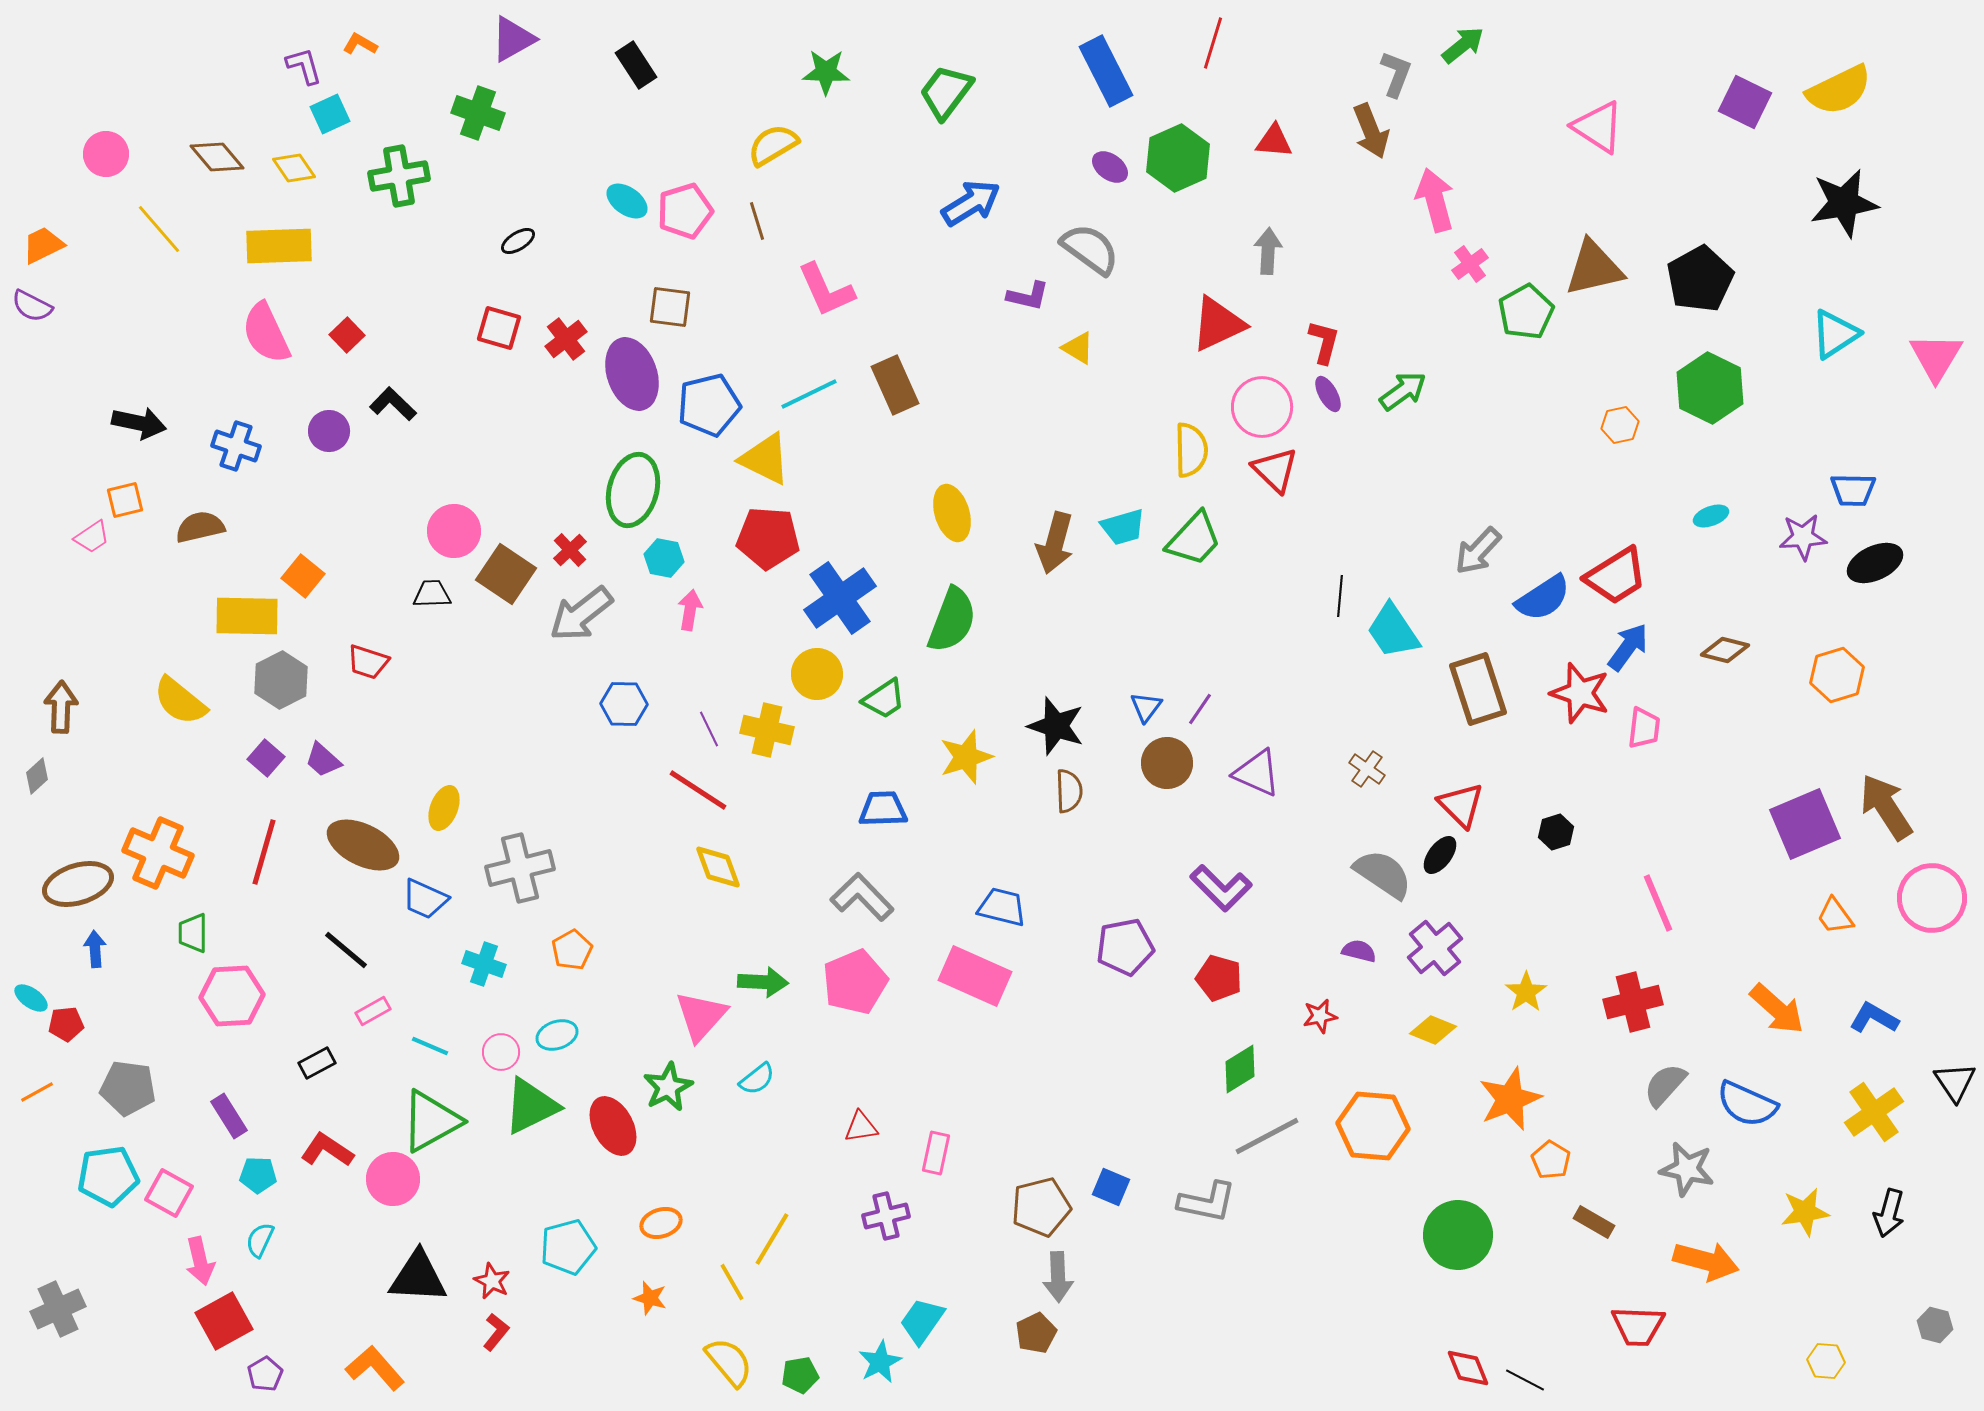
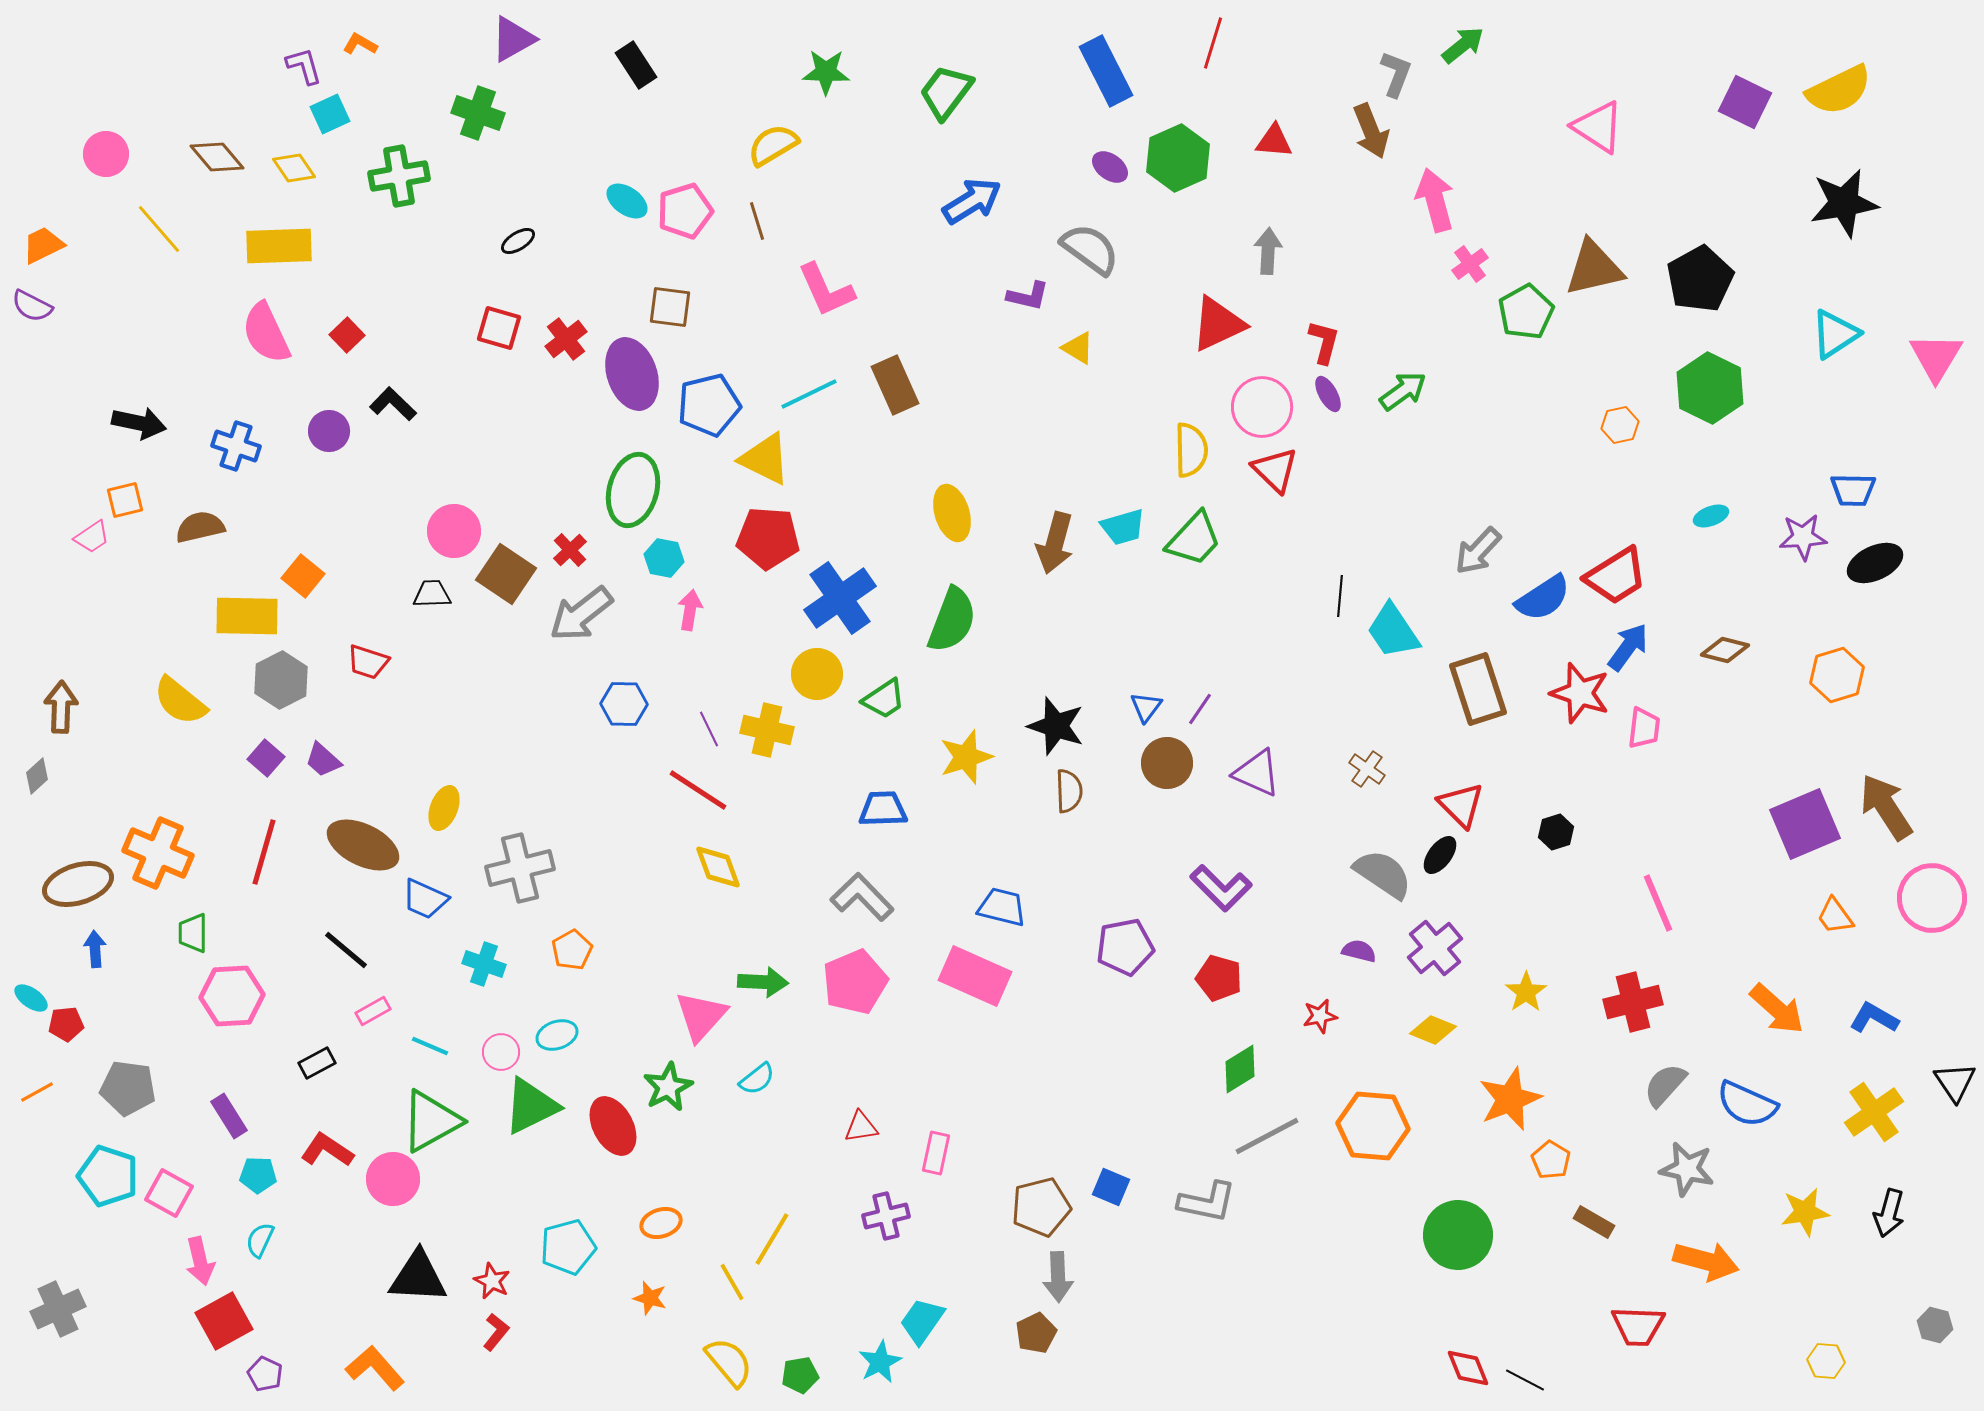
blue arrow at (971, 203): moved 1 px right, 2 px up
cyan pentagon at (108, 1176): rotated 26 degrees clockwise
purple pentagon at (265, 1374): rotated 16 degrees counterclockwise
